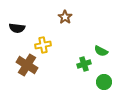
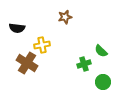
brown star: rotated 24 degrees clockwise
yellow cross: moved 1 px left
green semicircle: rotated 16 degrees clockwise
brown cross: moved 2 px up
green circle: moved 1 px left
